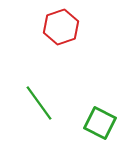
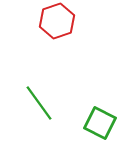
red hexagon: moved 4 px left, 6 px up
